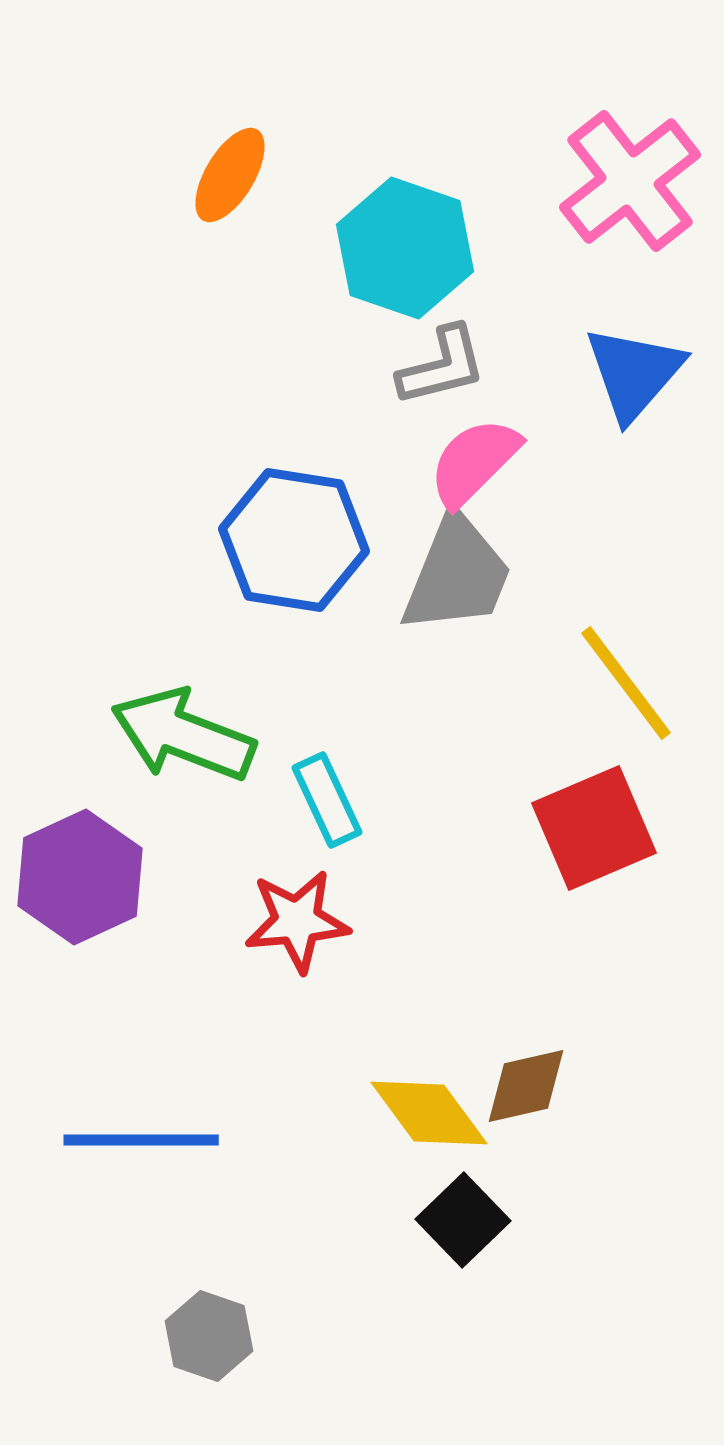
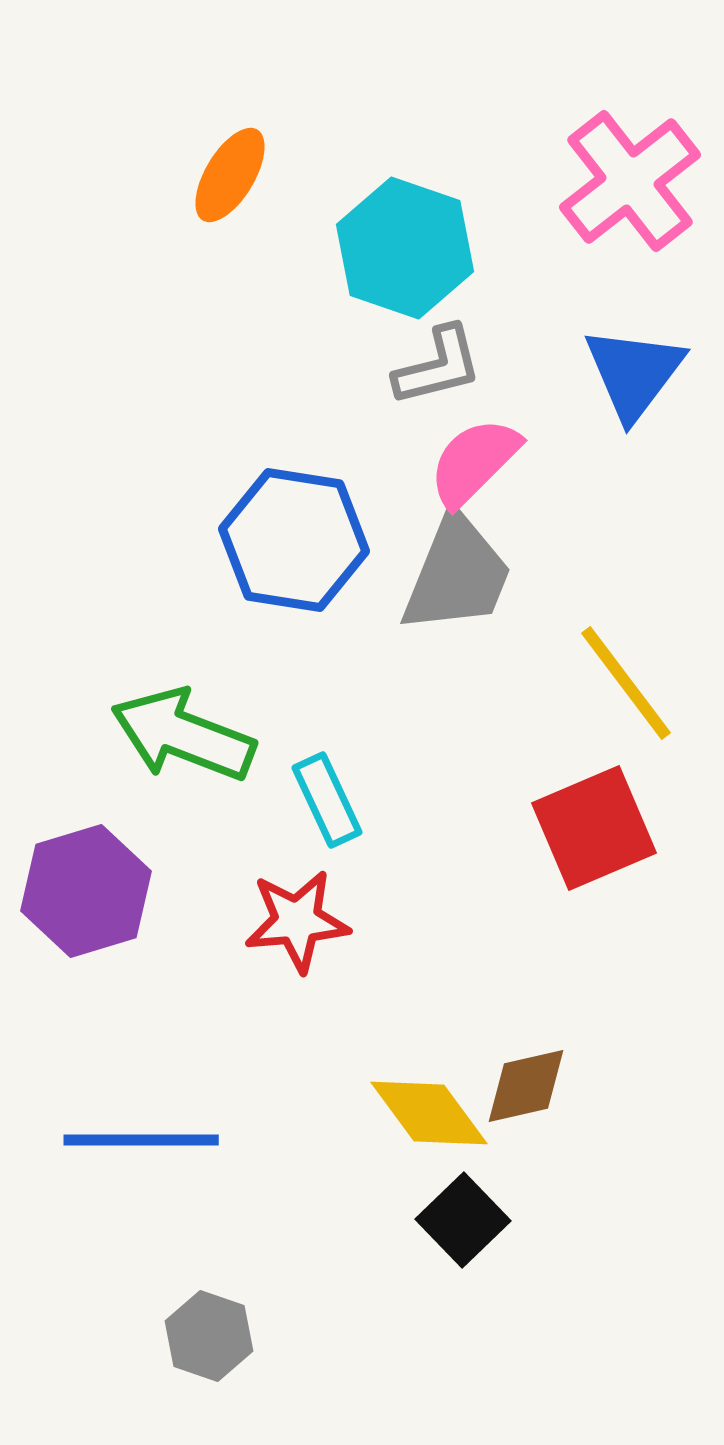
gray L-shape: moved 4 px left
blue triangle: rotated 4 degrees counterclockwise
purple hexagon: moved 6 px right, 14 px down; rotated 8 degrees clockwise
